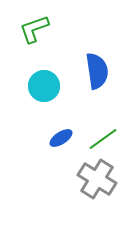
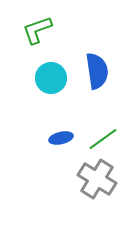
green L-shape: moved 3 px right, 1 px down
cyan circle: moved 7 px right, 8 px up
blue ellipse: rotated 20 degrees clockwise
